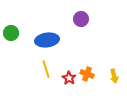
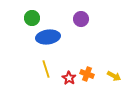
green circle: moved 21 px right, 15 px up
blue ellipse: moved 1 px right, 3 px up
yellow arrow: rotated 48 degrees counterclockwise
